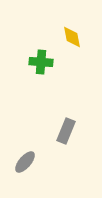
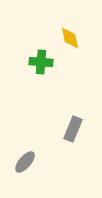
yellow diamond: moved 2 px left, 1 px down
gray rectangle: moved 7 px right, 2 px up
